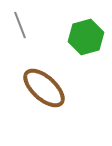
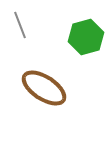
brown ellipse: rotated 9 degrees counterclockwise
